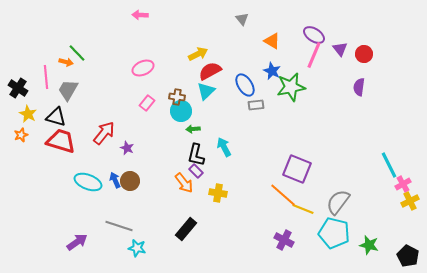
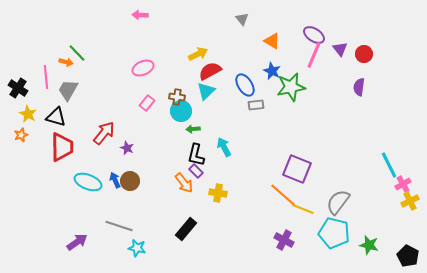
red trapezoid at (61, 141): moved 1 px right, 6 px down; rotated 72 degrees clockwise
